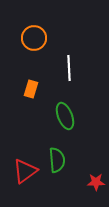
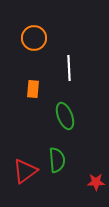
orange rectangle: moved 2 px right; rotated 12 degrees counterclockwise
